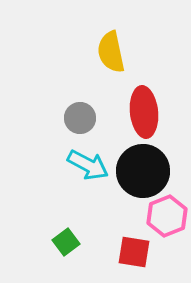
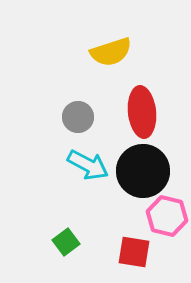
yellow semicircle: rotated 96 degrees counterclockwise
red ellipse: moved 2 px left
gray circle: moved 2 px left, 1 px up
pink hexagon: rotated 24 degrees counterclockwise
